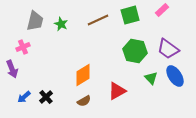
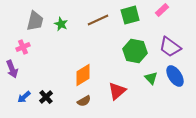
purple trapezoid: moved 2 px right, 2 px up
red triangle: rotated 12 degrees counterclockwise
